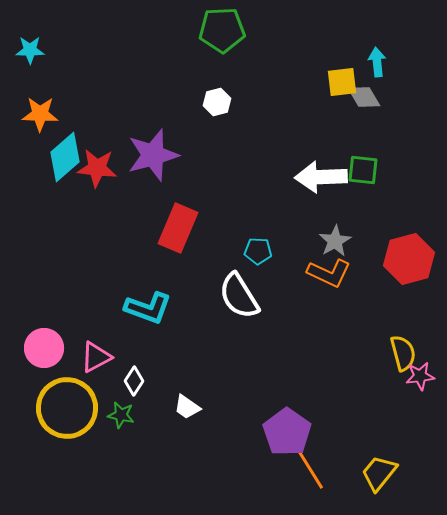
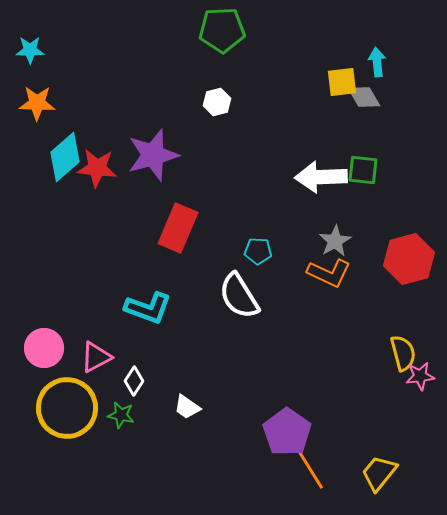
orange star: moved 3 px left, 11 px up
